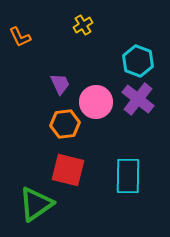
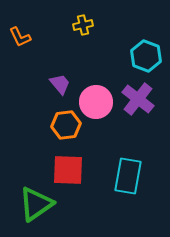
yellow cross: rotated 18 degrees clockwise
cyan hexagon: moved 8 px right, 5 px up
purple trapezoid: rotated 15 degrees counterclockwise
orange hexagon: moved 1 px right, 1 px down
red square: rotated 12 degrees counterclockwise
cyan rectangle: rotated 9 degrees clockwise
